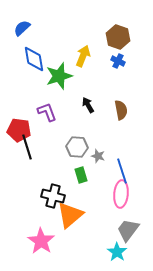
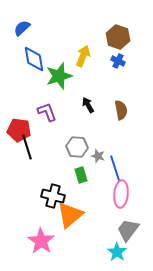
blue line: moved 7 px left, 3 px up
